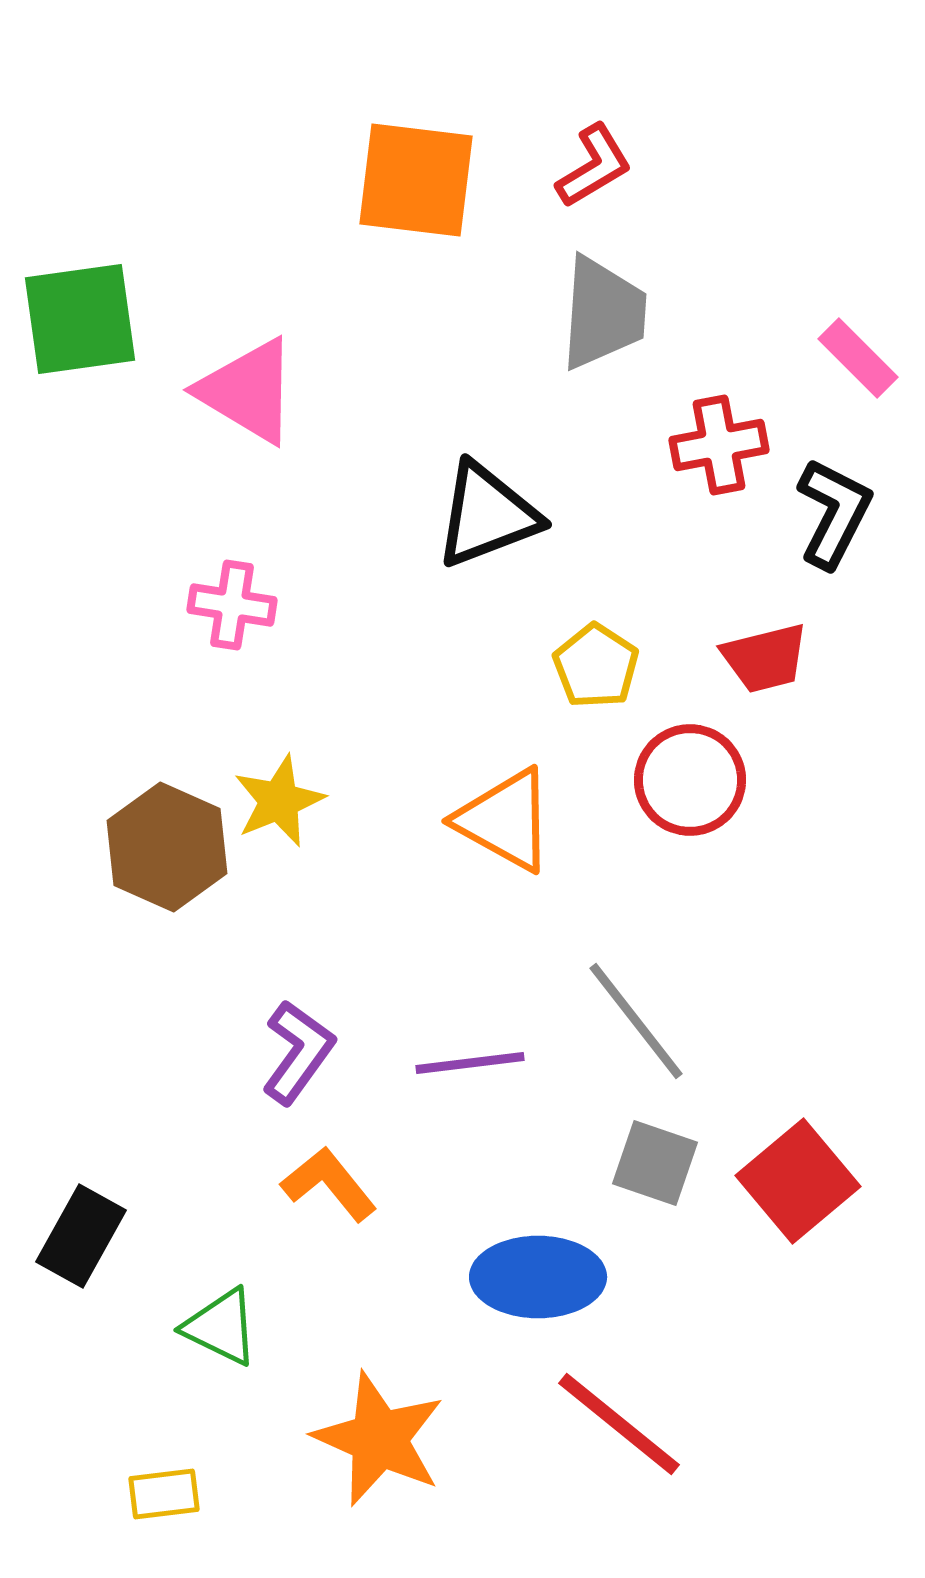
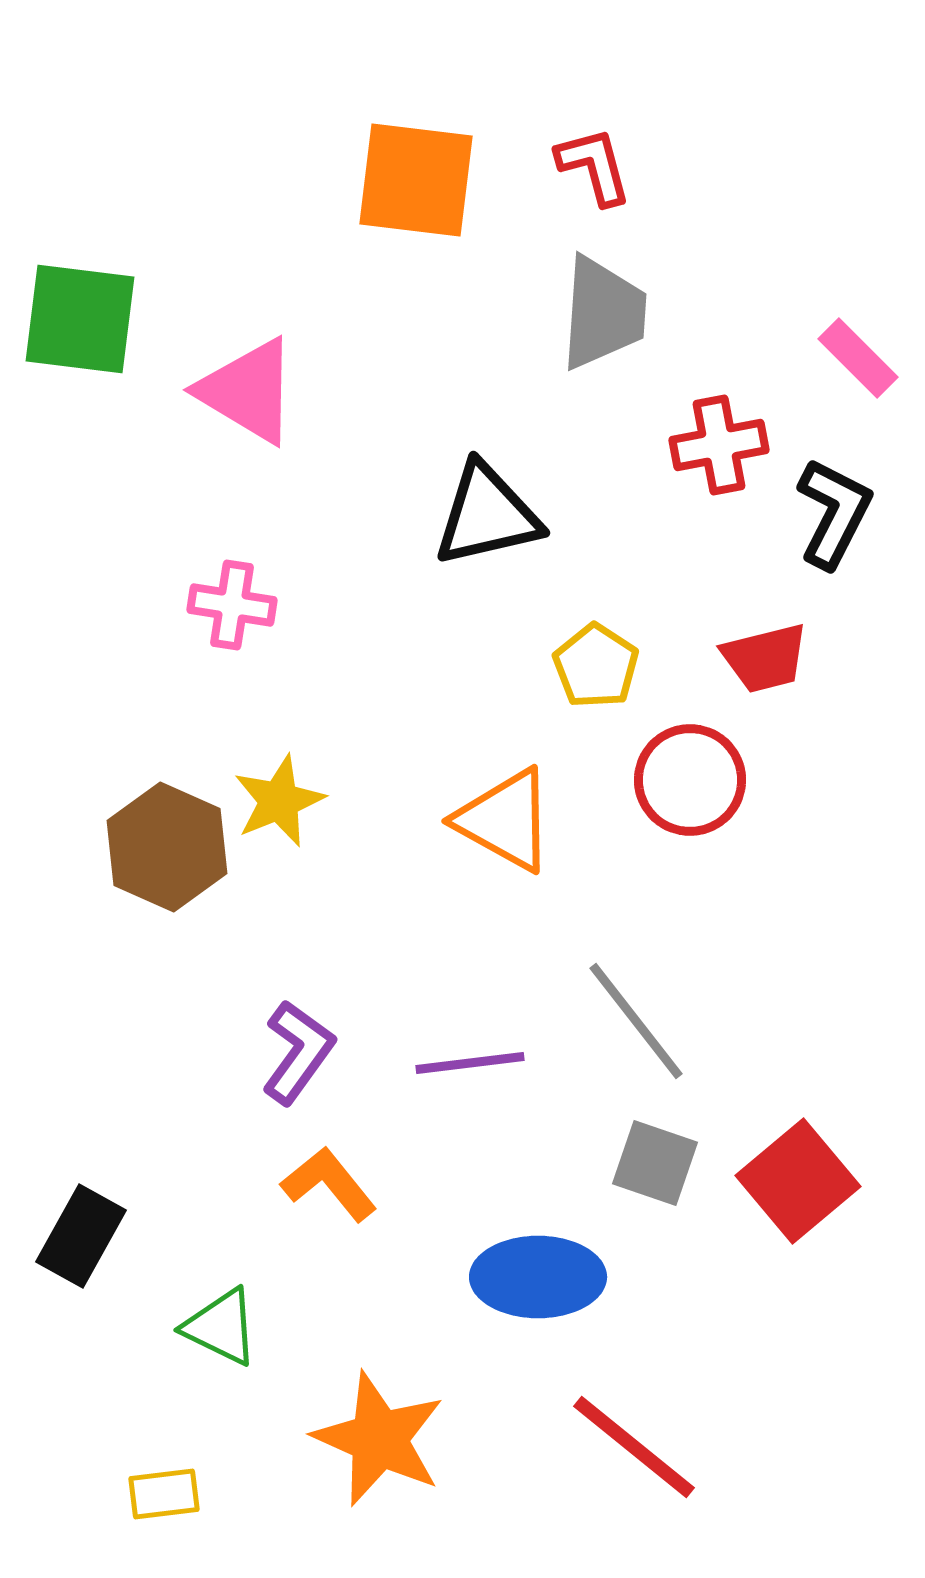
red L-shape: rotated 74 degrees counterclockwise
green square: rotated 15 degrees clockwise
black triangle: rotated 8 degrees clockwise
red line: moved 15 px right, 23 px down
